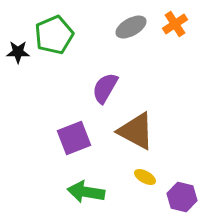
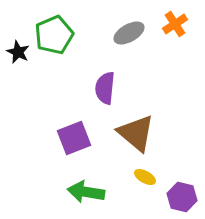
gray ellipse: moved 2 px left, 6 px down
black star: rotated 25 degrees clockwise
purple semicircle: rotated 24 degrees counterclockwise
brown triangle: moved 2 px down; rotated 12 degrees clockwise
